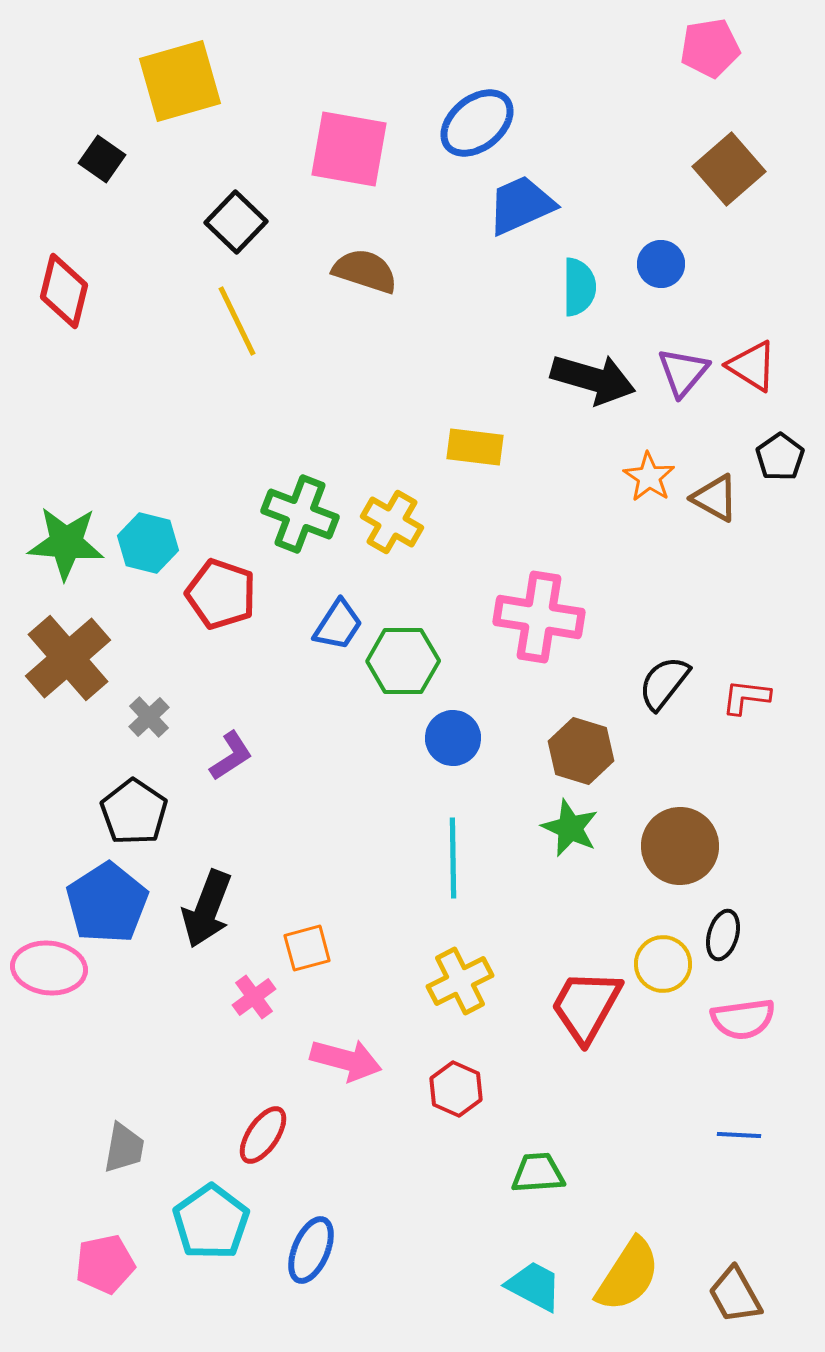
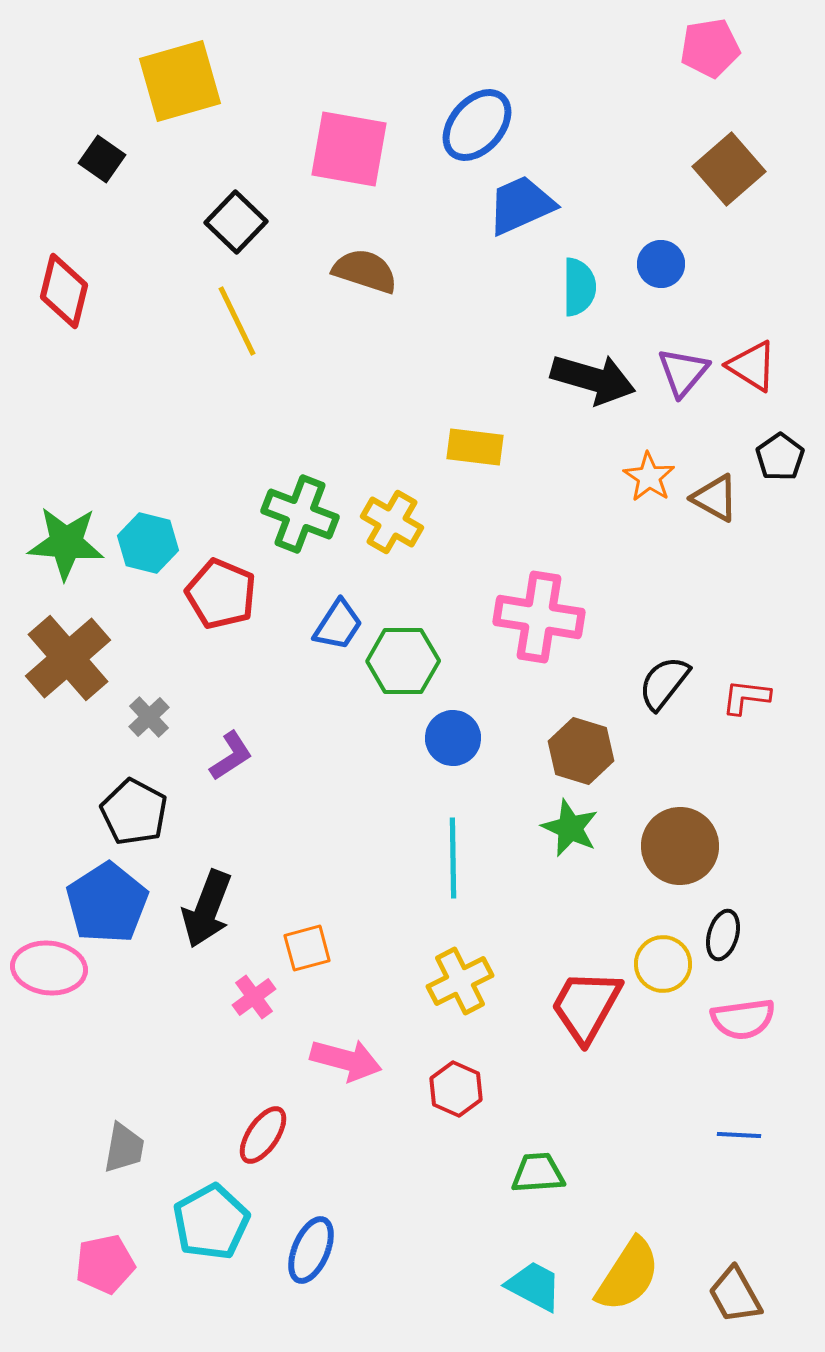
blue ellipse at (477, 123): moved 2 px down; rotated 10 degrees counterclockwise
red pentagon at (221, 594): rotated 4 degrees clockwise
black pentagon at (134, 812): rotated 6 degrees counterclockwise
cyan pentagon at (211, 1222): rotated 6 degrees clockwise
